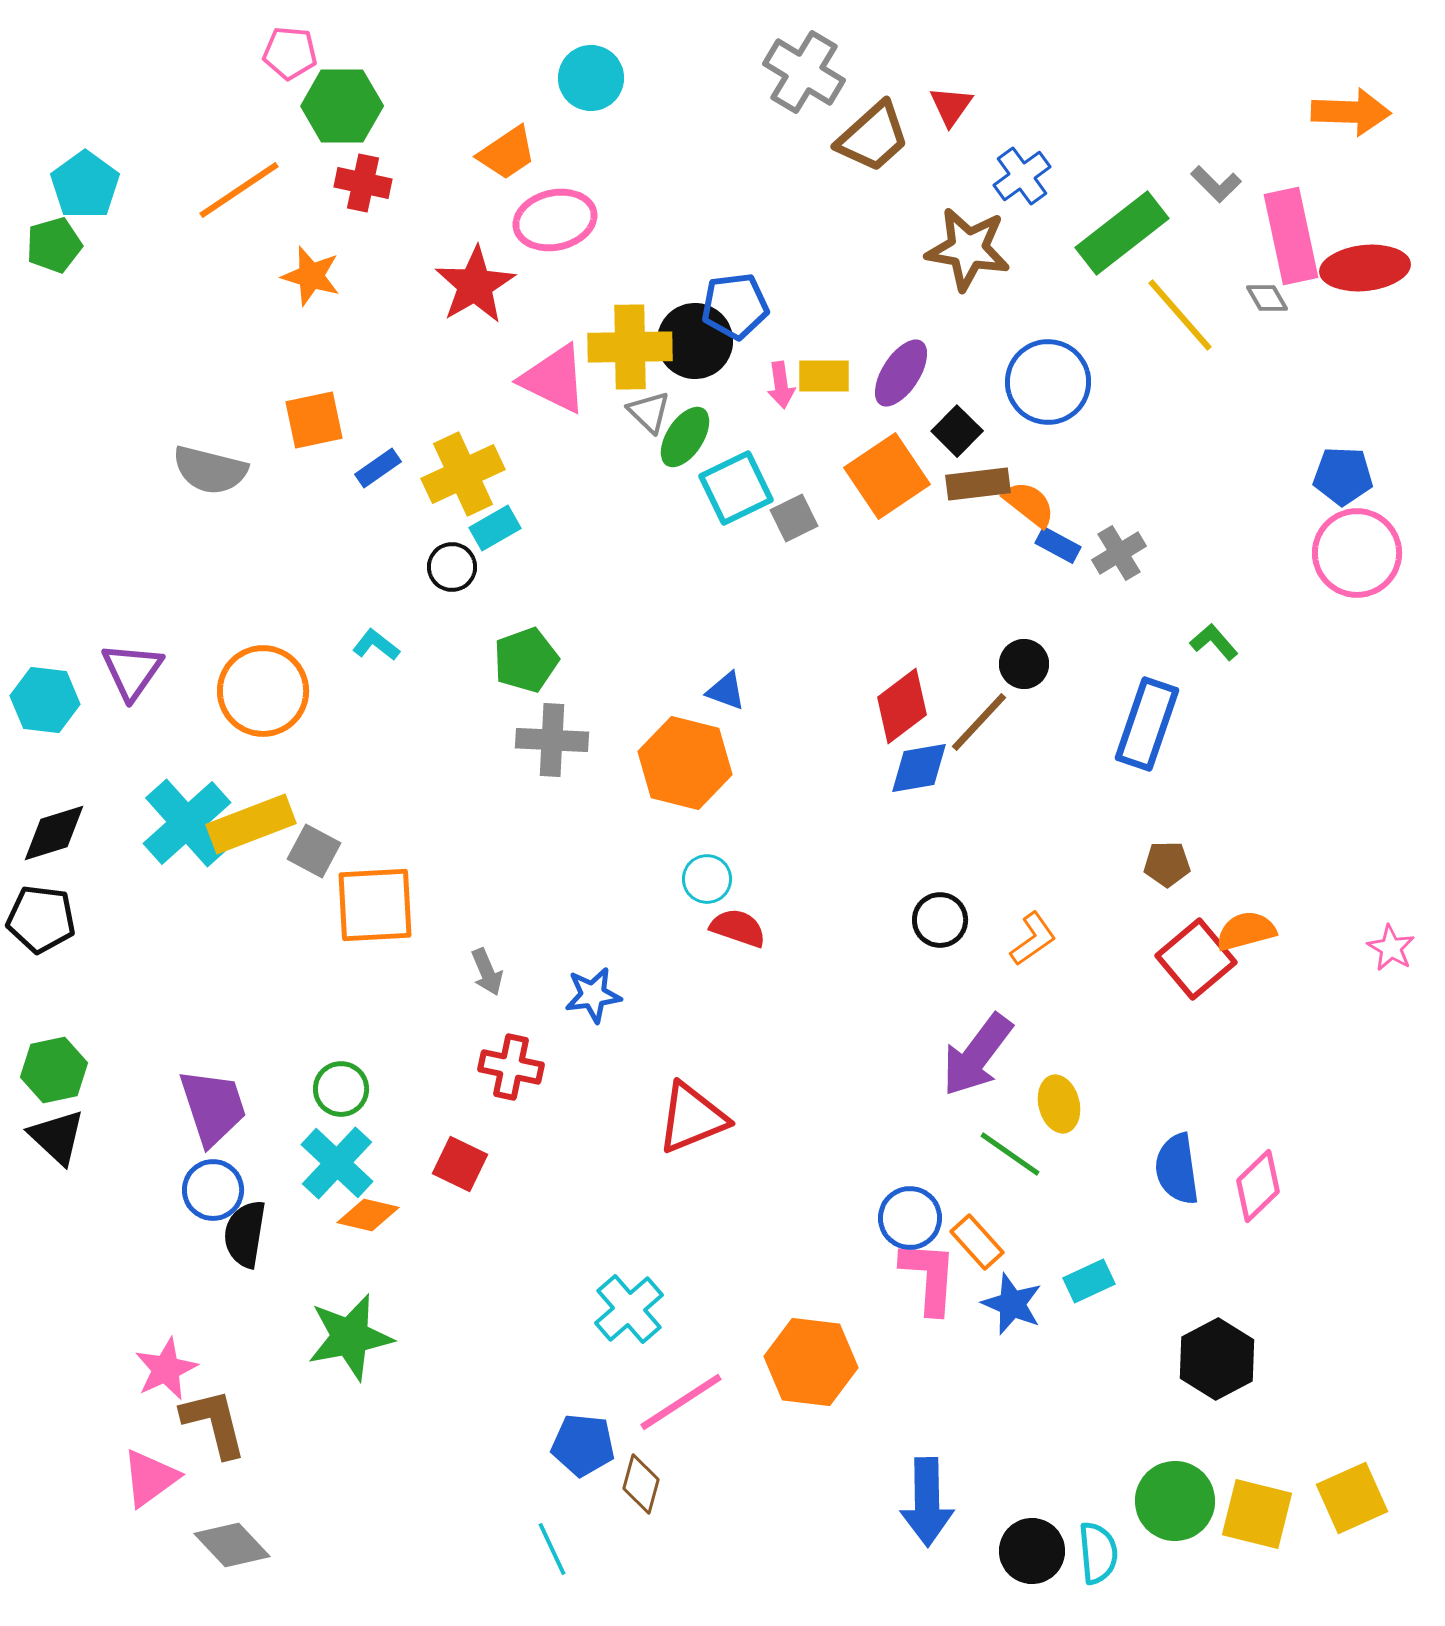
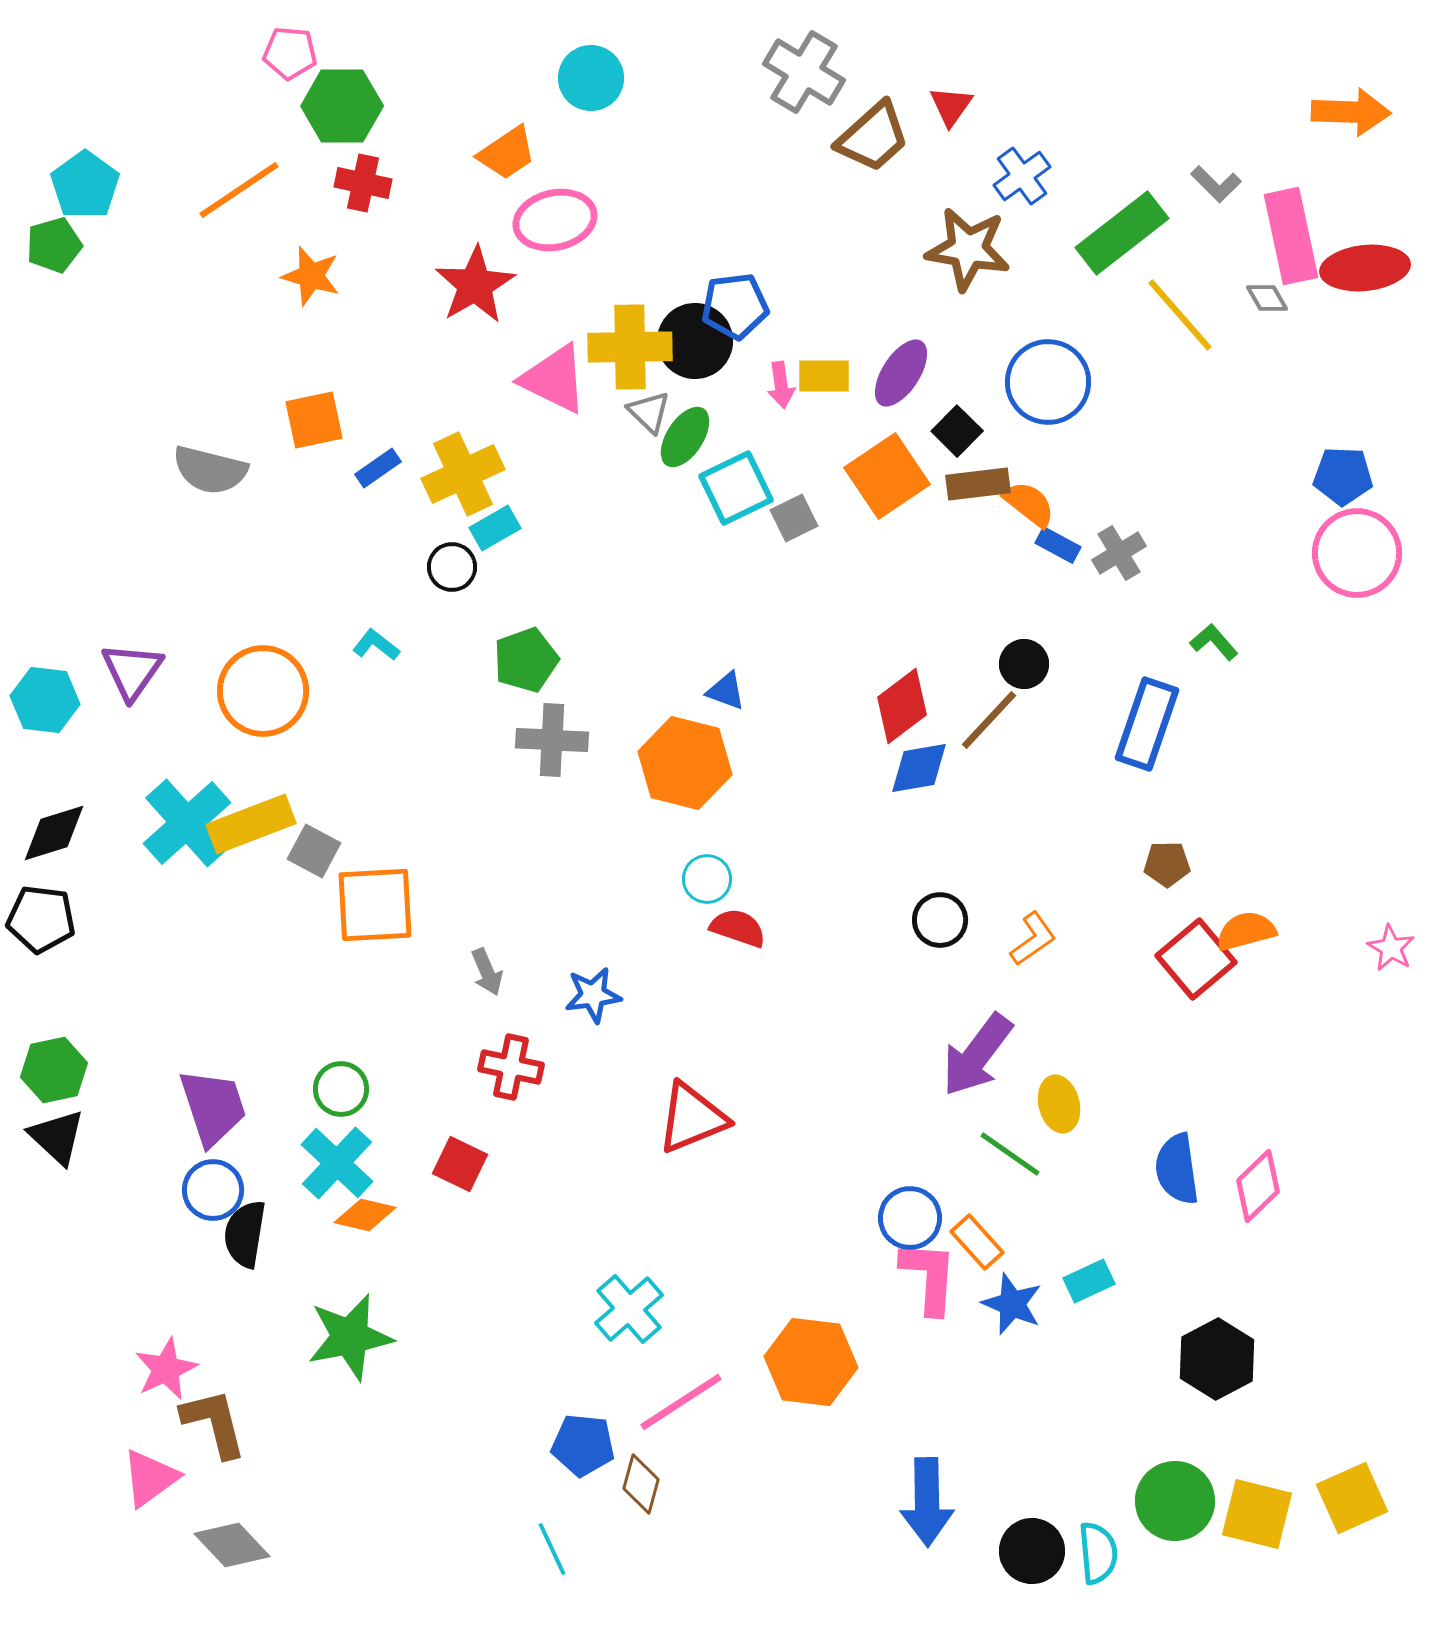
brown line at (979, 722): moved 10 px right, 2 px up
orange diamond at (368, 1215): moved 3 px left
